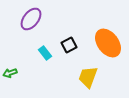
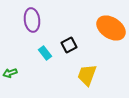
purple ellipse: moved 1 px right, 1 px down; rotated 45 degrees counterclockwise
orange ellipse: moved 3 px right, 15 px up; rotated 20 degrees counterclockwise
yellow trapezoid: moved 1 px left, 2 px up
